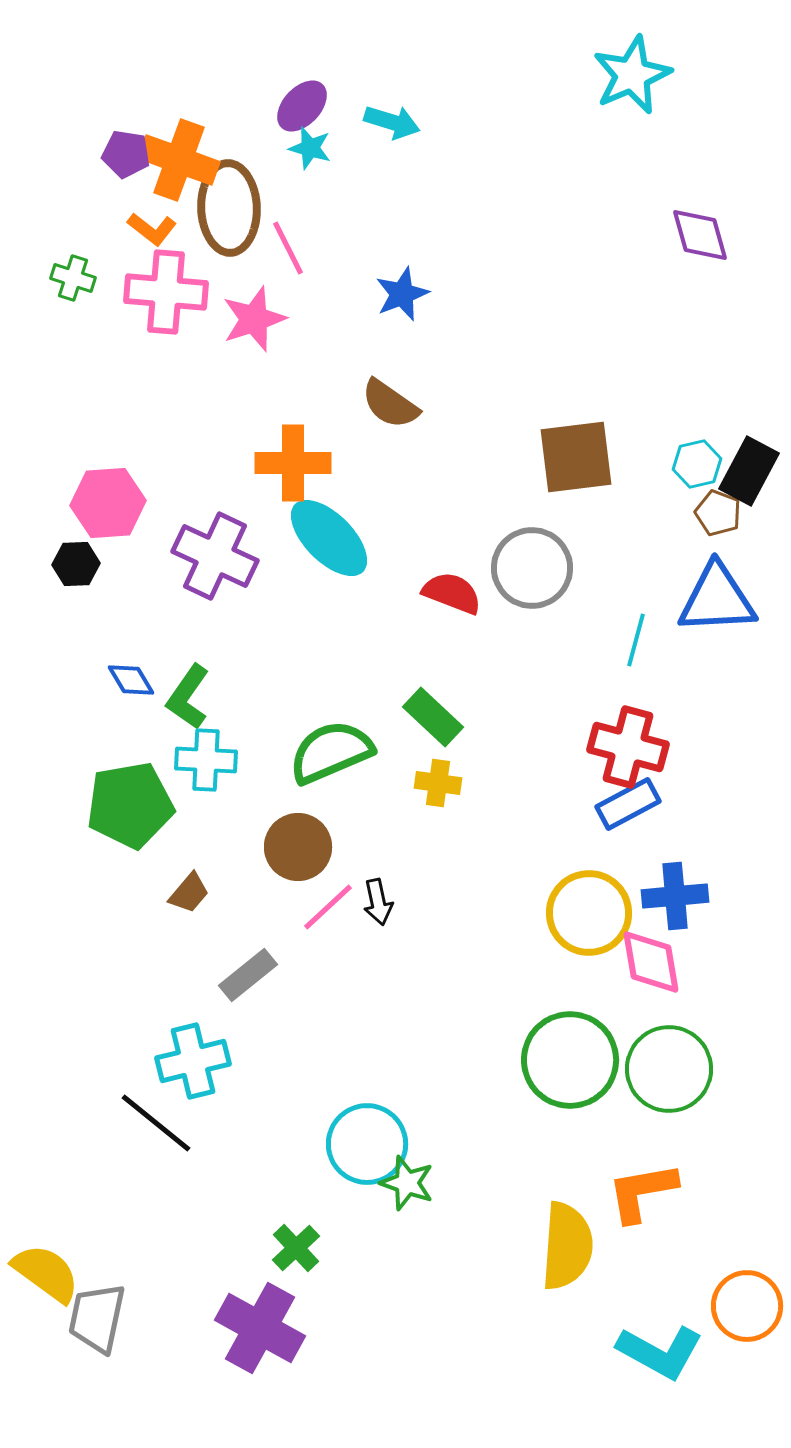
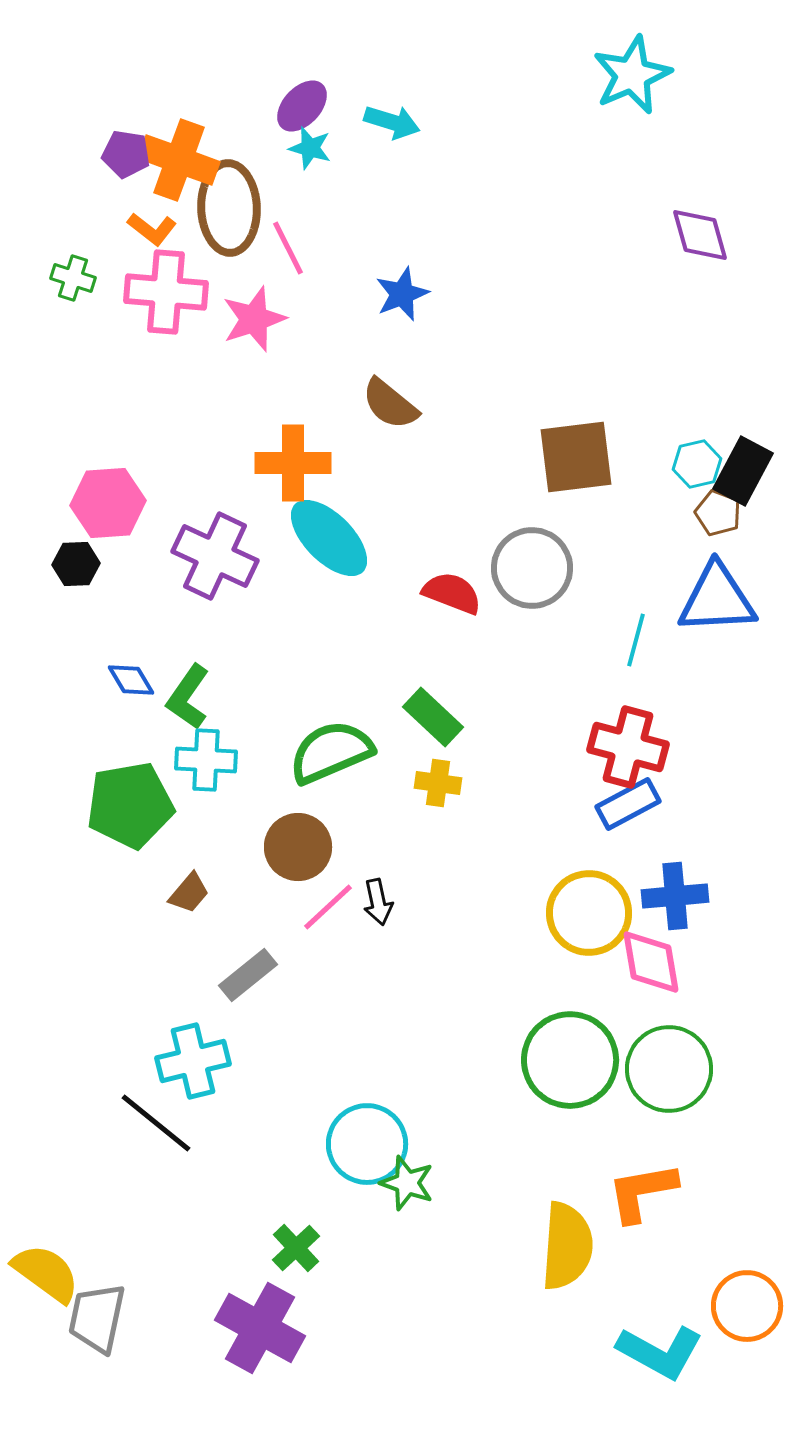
brown semicircle at (390, 404): rotated 4 degrees clockwise
black rectangle at (749, 471): moved 6 px left
